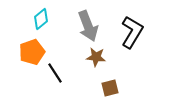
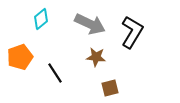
gray arrow: moved 2 px right, 2 px up; rotated 44 degrees counterclockwise
orange pentagon: moved 12 px left, 5 px down
